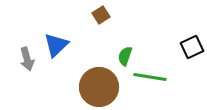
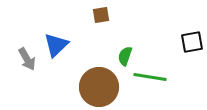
brown square: rotated 24 degrees clockwise
black square: moved 5 px up; rotated 15 degrees clockwise
gray arrow: rotated 15 degrees counterclockwise
